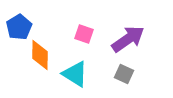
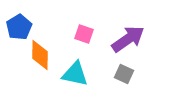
cyan triangle: rotated 20 degrees counterclockwise
